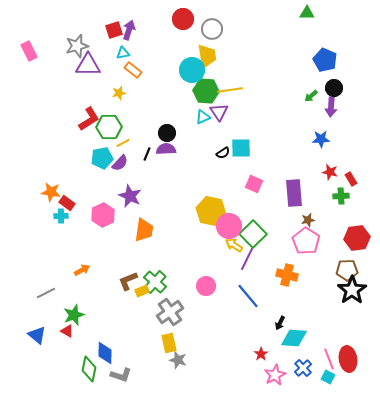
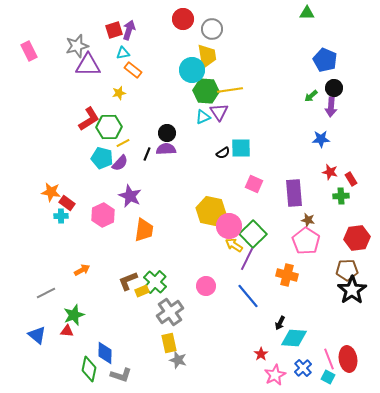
cyan pentagon at (102, 158): rotated 25 degrees clockwise
brown star at (308, 220): rotated 24 degrees clockwise
red triangle at (67, 331): rotated 24 degrees counterclockwise
